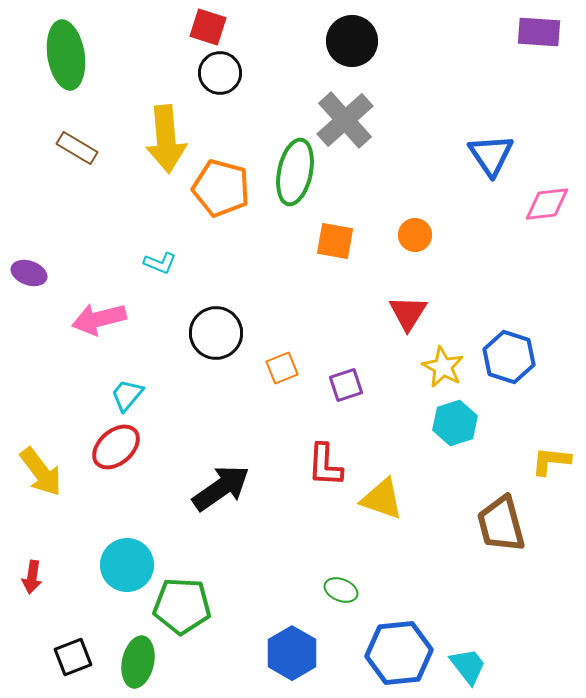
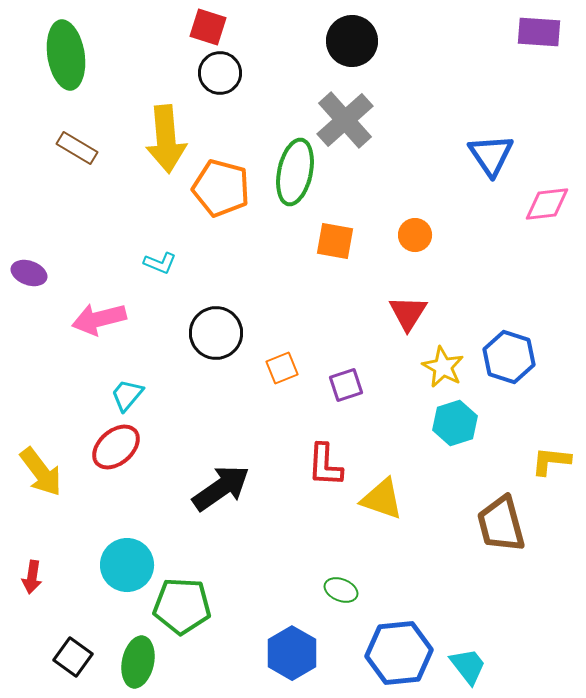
black square at (73, 657): rotated 33 degrees counterclockwise
